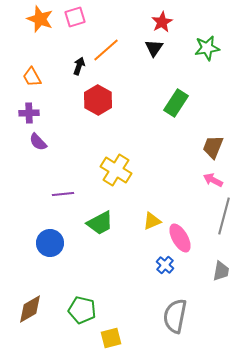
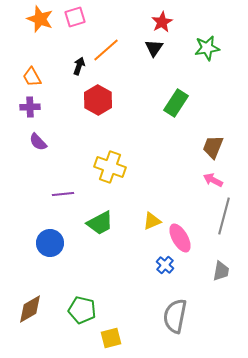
purple cross: moved 1 px right, 6 px up
yellow cross: moved 6 px left, 3 px up; rotated 12 degrees counterclockwise
